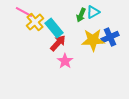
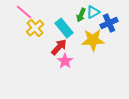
pink line: rotated 12 degrees clockwise
yellow cross: moved 6 px down
cyan rectangle: moved 10 px right
blue cross: moved 1 px left, 14 px up
red arrow: moved 1 px right, 4 px down
